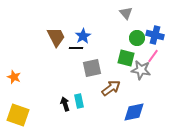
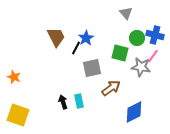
blue star: moved 3 px right, 2 px down
black line: rotated 64 degrees counterclockwise
green square: moved 6 px left, 5 px up
gray star: moved 3 px up
black arrow: moved 2 px left, 2 px up
blue diamond: rotated 15 degrees counterclockwise
